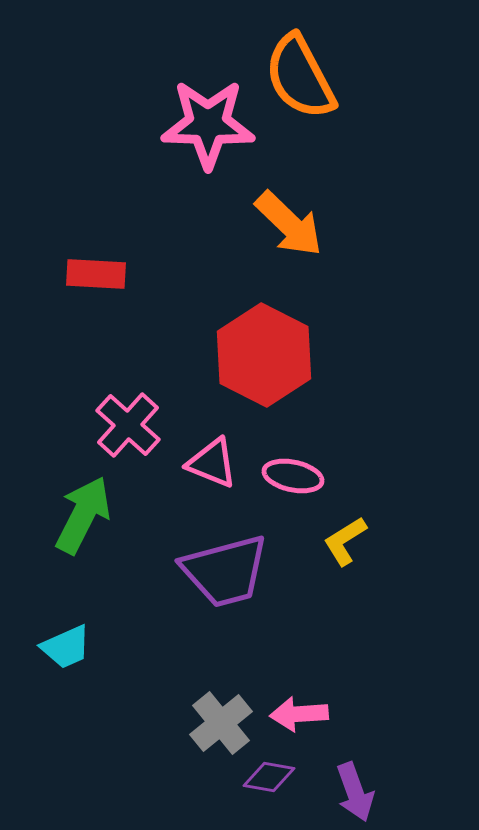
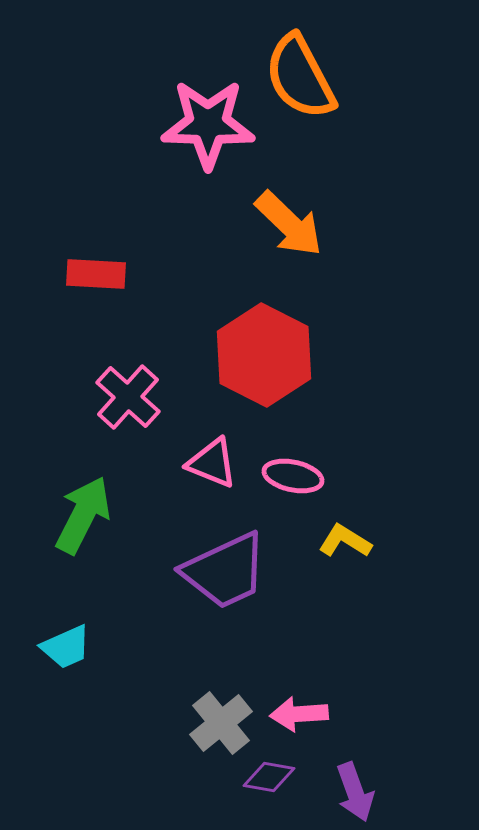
pink cross: moved 28 px up
yellow L-shape: rotated 64 degrees clockwise
purple trapezoid: rotated 10 degrees counterclockwise
